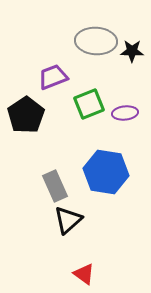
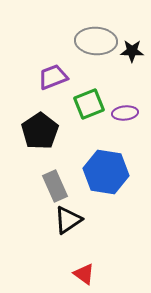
black pentagon: moved 14 px right, 16 px down
black triangle: rotated 8 degrees clockwise
